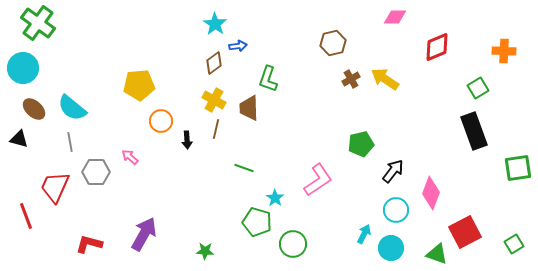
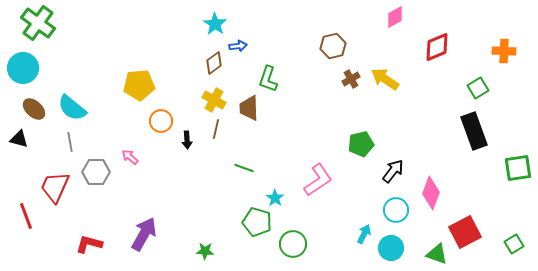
pink diamond at (395, 17): rotated 30 degrees counterclockwise
brown hexagon at (333, 43): moved 3 px down
